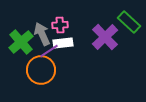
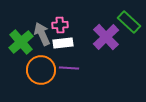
purple cross: moved 1 px right
purple line: moved 20 px right, 17 px down; rotated 36 degrees clockwise
